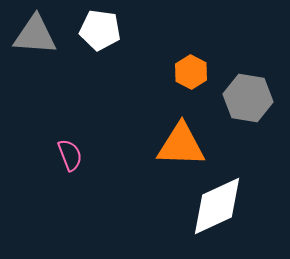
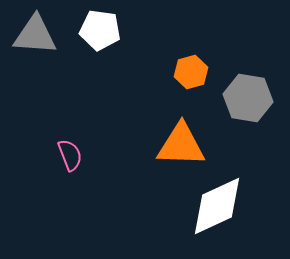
orange hexagon: rotated 16 degrees clockwise
